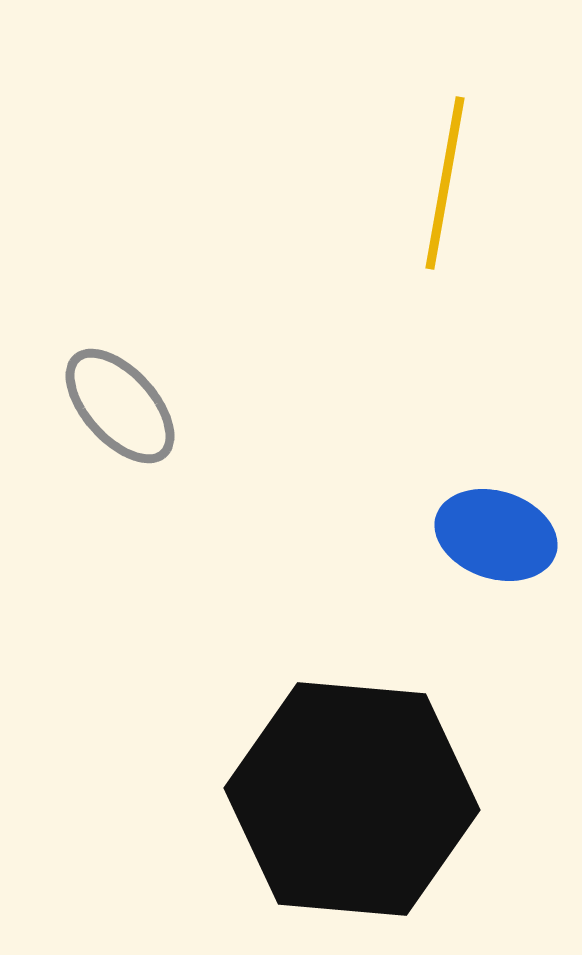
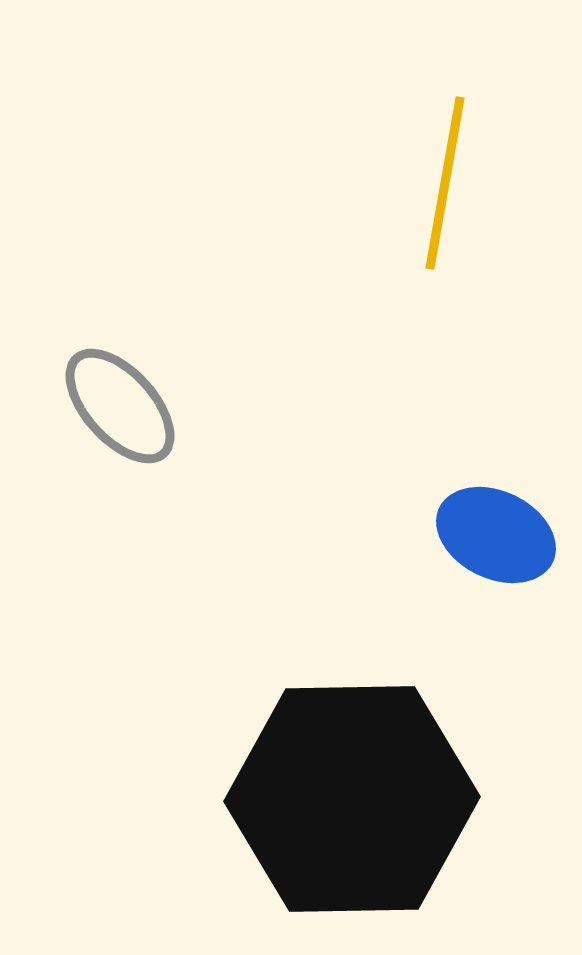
blue ellipse: rotated 8 degrees clockwise
black hexagon: rotated 6 degrees counterclockwise
